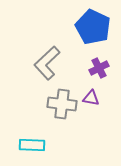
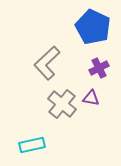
gray cross: rotated 32 degrees clockwise
cyan rectangle: rotated 15 degrees counterclockwise
